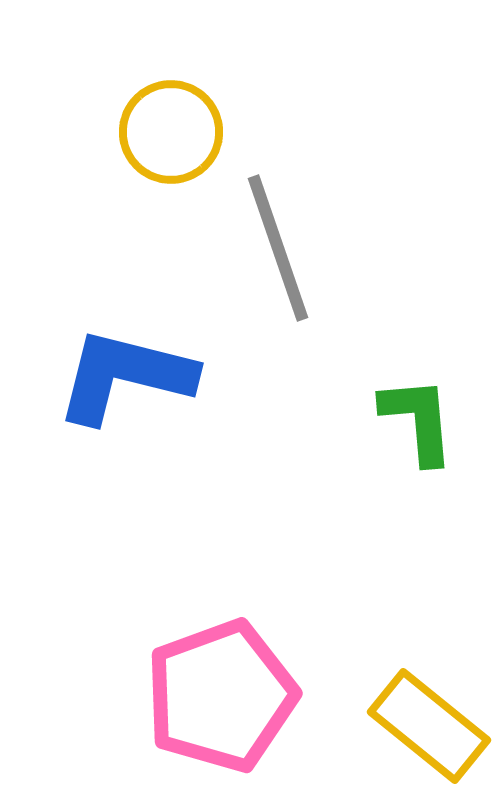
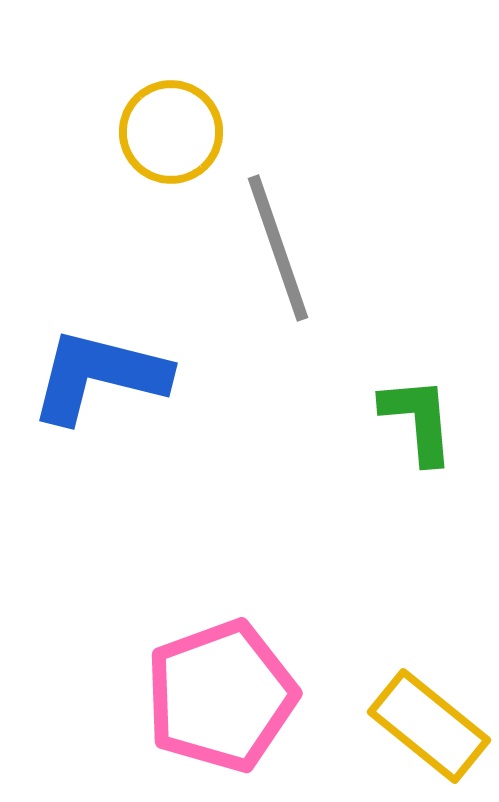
blue L-shape: moved 26 px left
